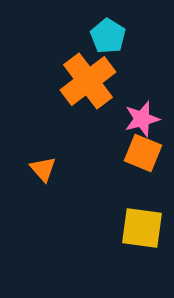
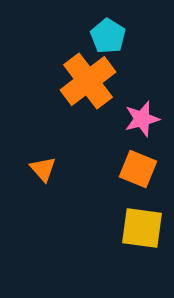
orange square: moved 5 px left, 16 px down
